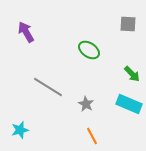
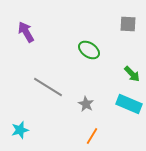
orange line: rotated 60 degrees clockwise
